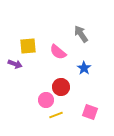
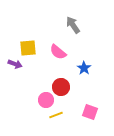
gray arrow: moved 8 px left, 9 px up
yellow square: moved 2 px down
